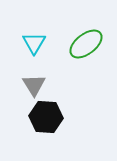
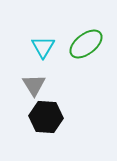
cyan triangle: moved 9 px right, 4 px down
